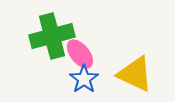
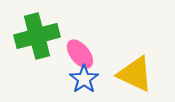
green cross: moved 15 px left
